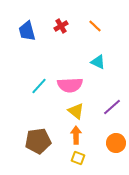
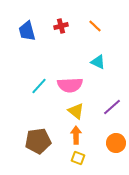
red cross: rotated 16 degrees clockwise
